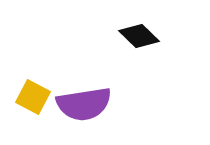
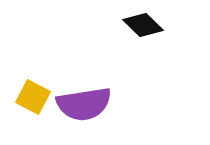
black diamond: moved 4 px right, 11 px up
